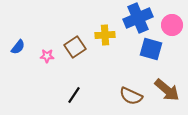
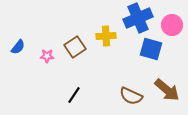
yellow cross: moved 1 px right, 1 px down
